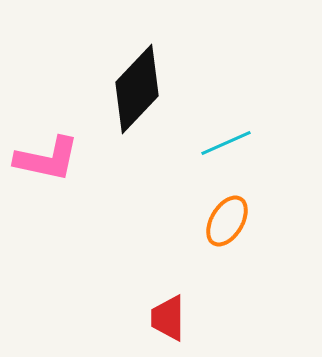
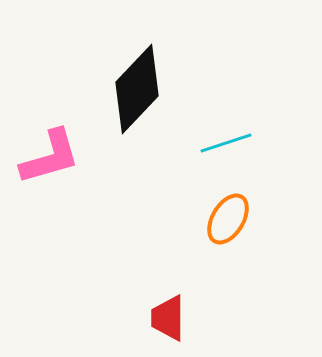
cyan line: rotated 6 degrees clockwise
pink L-shape: moved 3 px right, 2 px up; rotated 28 degrees counterclockwise
orange ellipse: moved 1 px right, 2 px up
